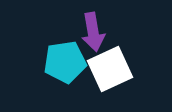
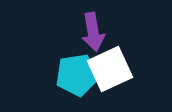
cyan pentagon: moved 12 px right, 13 px down
